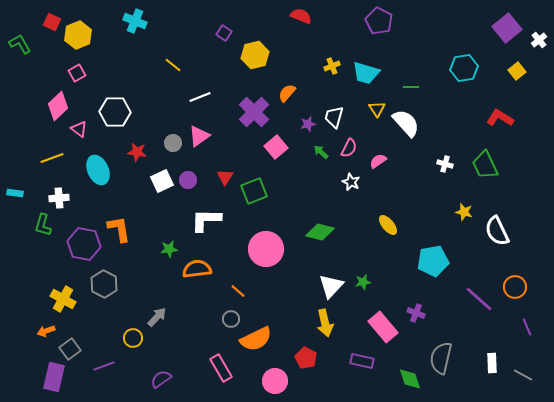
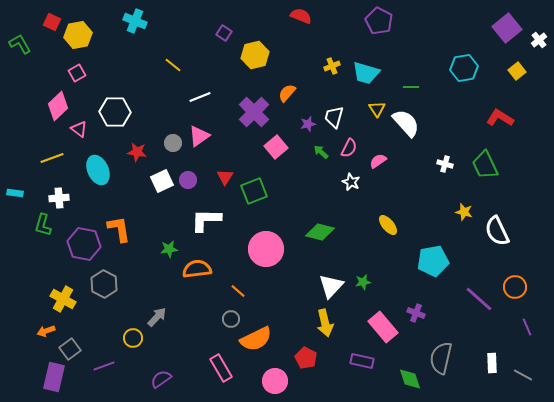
yellow hexagon at (78, 35): rotated 12 degrees clockwise
